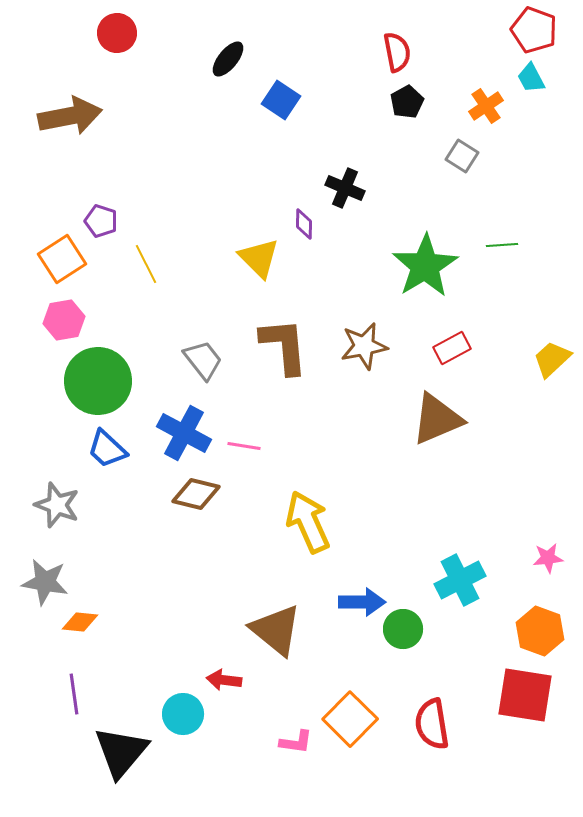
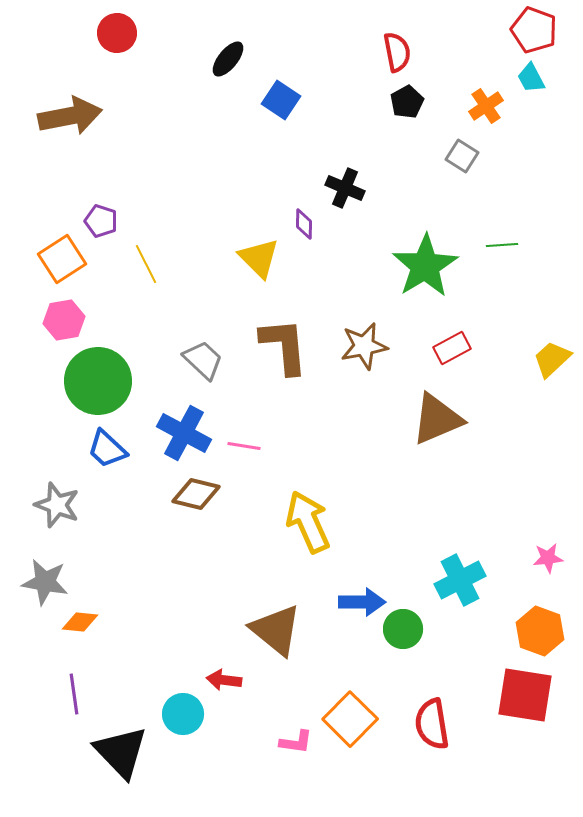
gray trapezoid at (203, 360): rotated 9 degrees counterclockwise
black triangle at (121, 752): rotated 24 degrees counterclockwise
